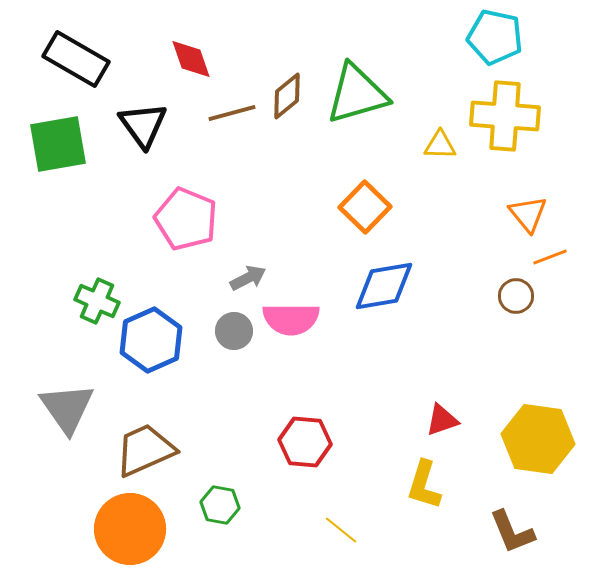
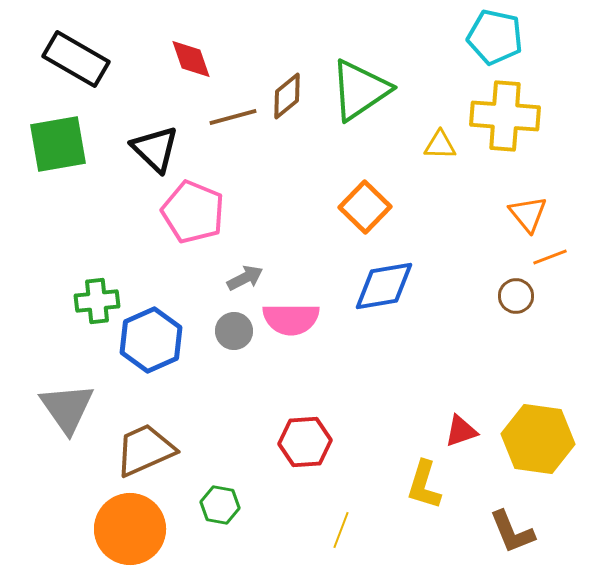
green triangle: moved 3 px right, 4 px up; rotated 18 degrees counterclockwise
brown line: moved 1 px right, 4 px down
black triangle: moved 12 px right, 24 px down; rotated 10 degrees counterclockwise
pink pentagon: moved 7 px right, 7 px up
gray arrow: moved 3 px left
green cross: rotated 30 degrees counterclockwise
red triangle: moved 19 px right, 11 px down
red hexagon: rotated 9 degrees counterclockwise
yellow line: rotated 72 degrees clockwise
